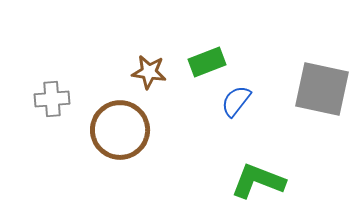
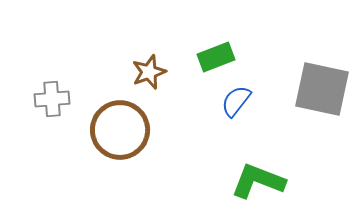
green rectangle: moved 9 px right, 5 px up
brown star: rotated 28 degrees counterclockwise
